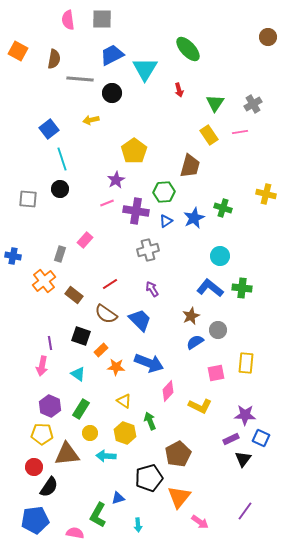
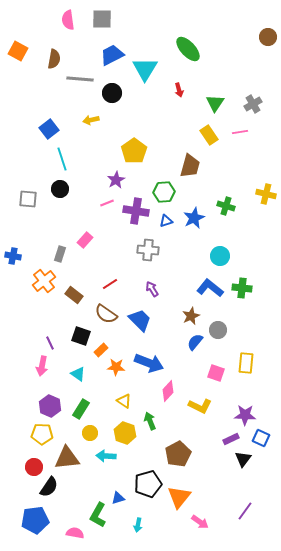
green cross at (223, 208): moved 3 px right, 2 px up
blue triangle at (166, 221): rotated 16 degrees clockwise
gray cross at (148, 250): rotated 20 degrees clockwise
blue semicircle at (195, 342): rotated 18 degrees counterclockwise
purple line at (50, 343): rotated 16 degrees counterclockwise
pink square at (216, 373): rotated 30 degrees clockwise
brown triangle at (67, 454): moved 4 px down
black pentagon at (149, 478): moved 1 px left, 6 px down
cyan arrow at (138, 525): rotated 16 degrees clockwise
